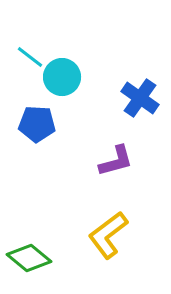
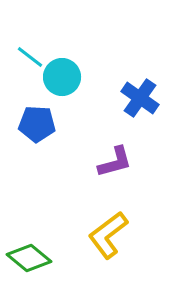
purple L-shape: moved 1 px left, 1 px down
